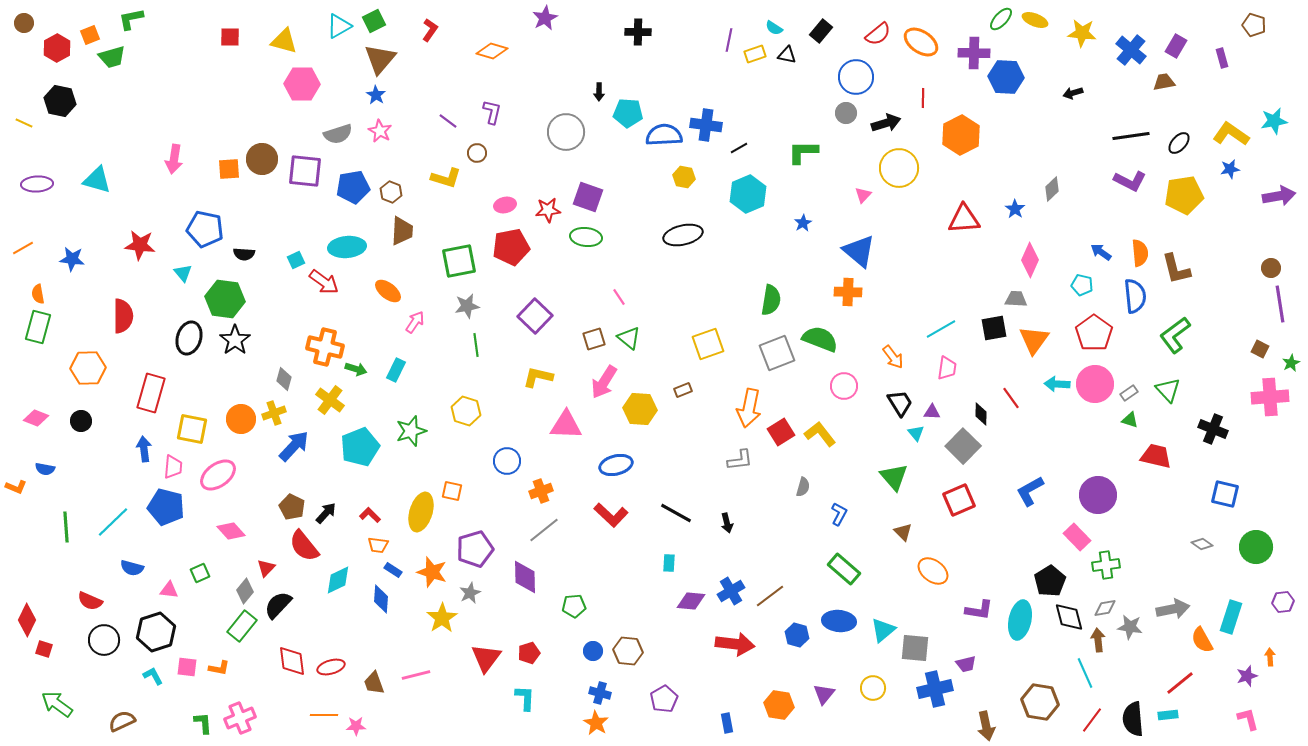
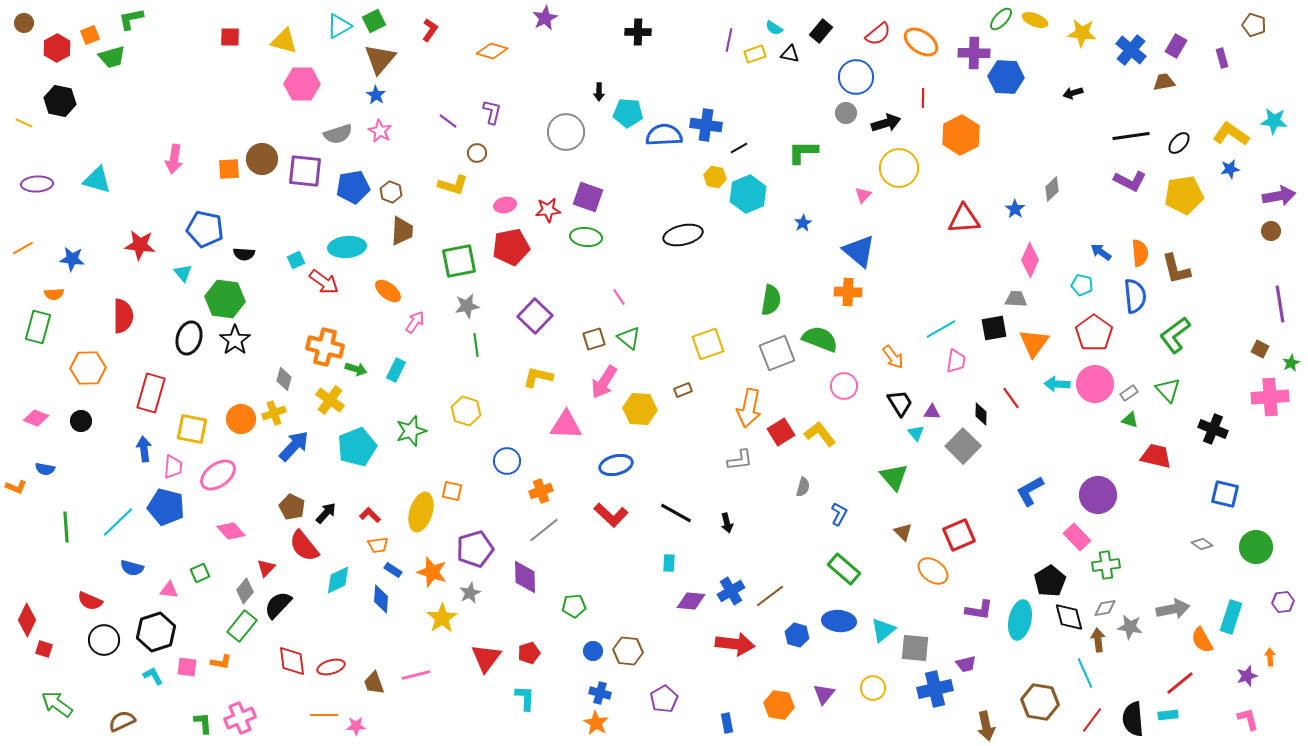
black triangle at (787, 55): moved 3 px right, 1 px up
cyan star at (1274, 121): rotated 16 degrees clockwise
yellow hexagon at (684, 177): moved 31 px right
yellow L-shape at (446, 178): moved 7 px right, 7 px down
brown circle at (1271, 268): moved 37 px up
orange semicircle at (38, 294): moved 16 px right; rotated 84 degrees counterclockwise
orange triangle at (1034, 340): moved 3 px down
pink trapezoid at (947, 368): moved 9 px right, 7 px up
cyan pentagon at (360, 447): moved 3 px left
red square at (959, 500): moved 35 px down
cyan line at (113, 522): moved 5 px right
orange trapezoid at (378, 545): rotated 15 degrees counterclockwise
orange L-shape at (219, 668): moved 2 px right, 6 px up
